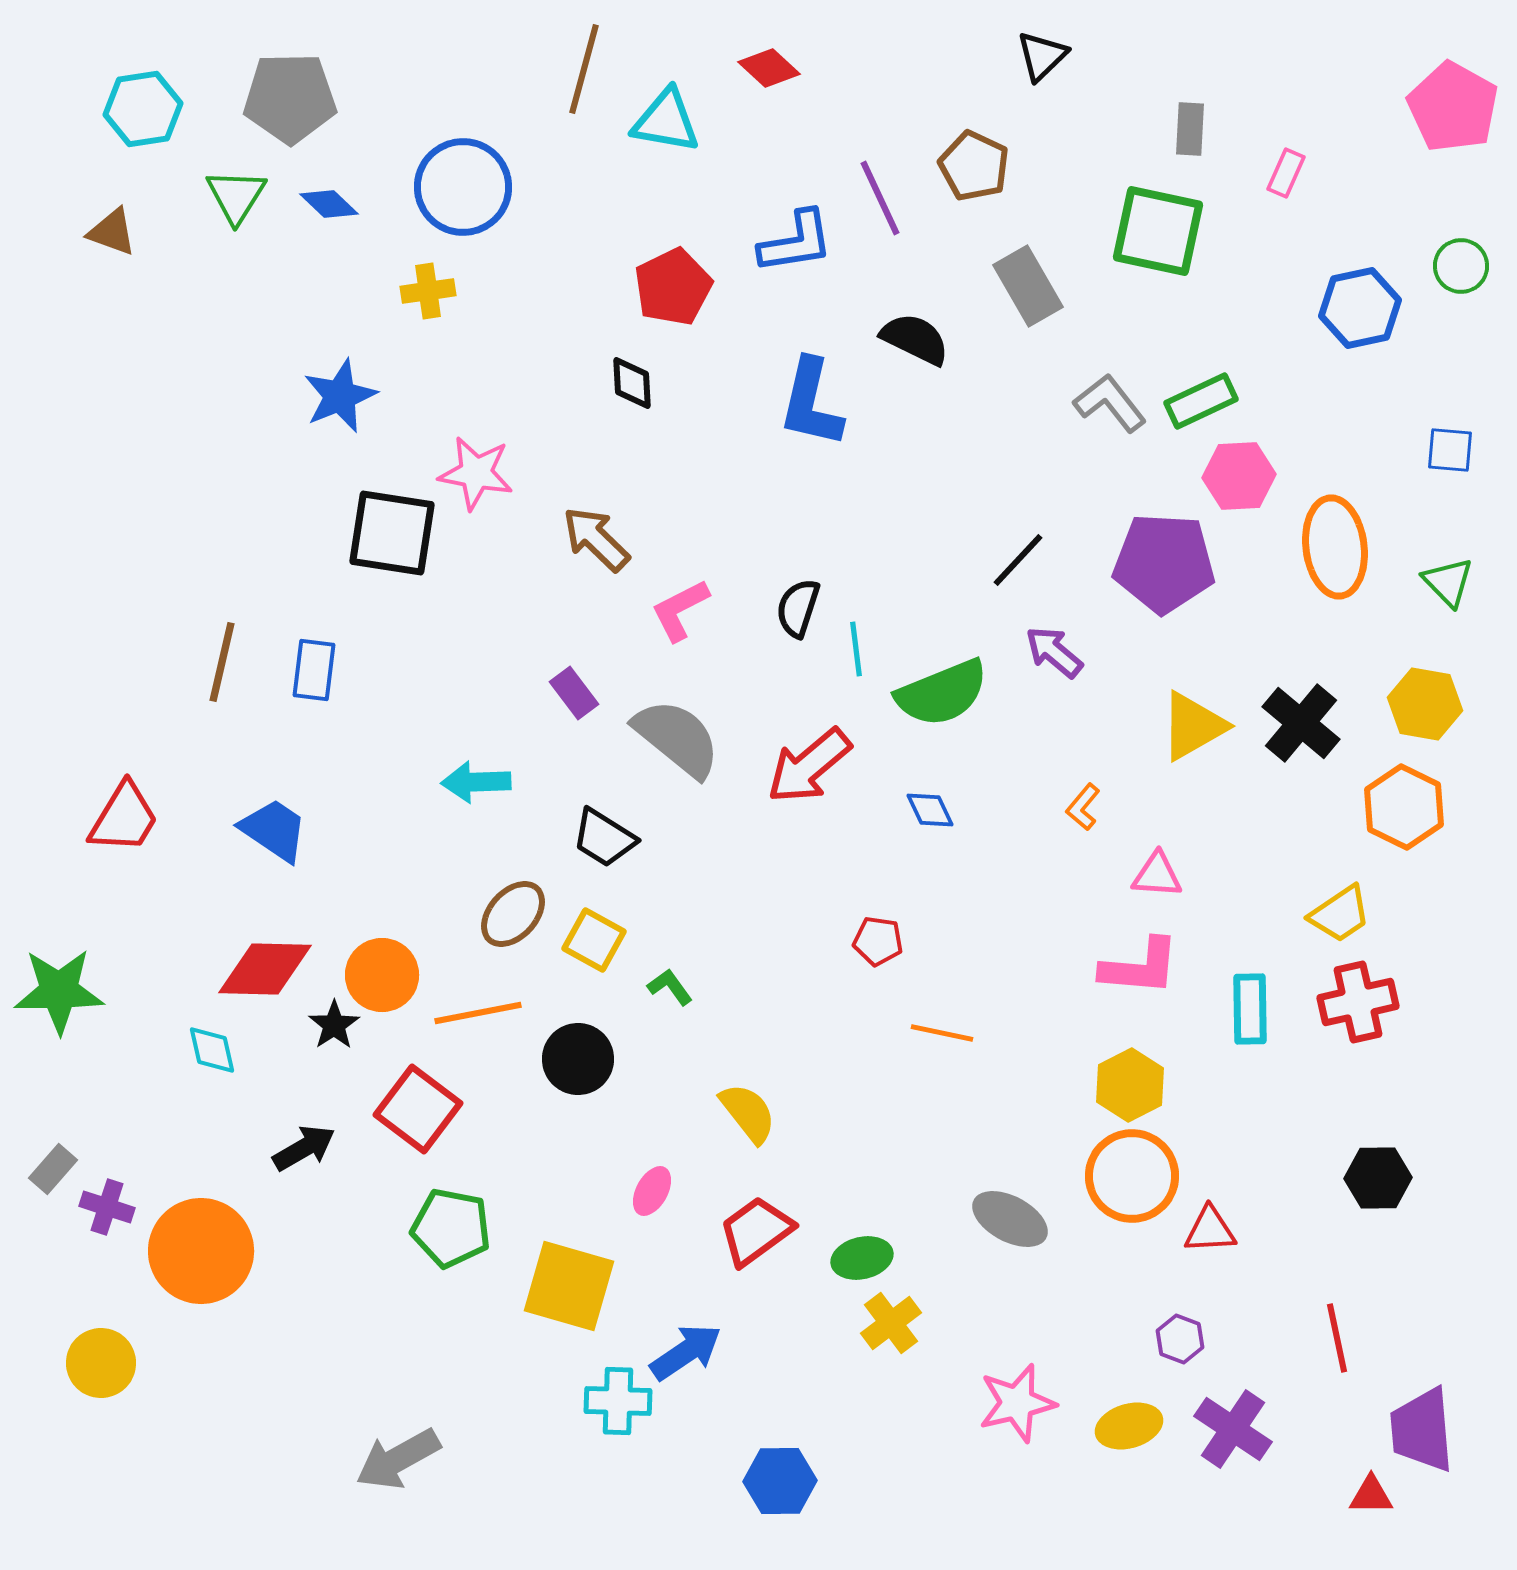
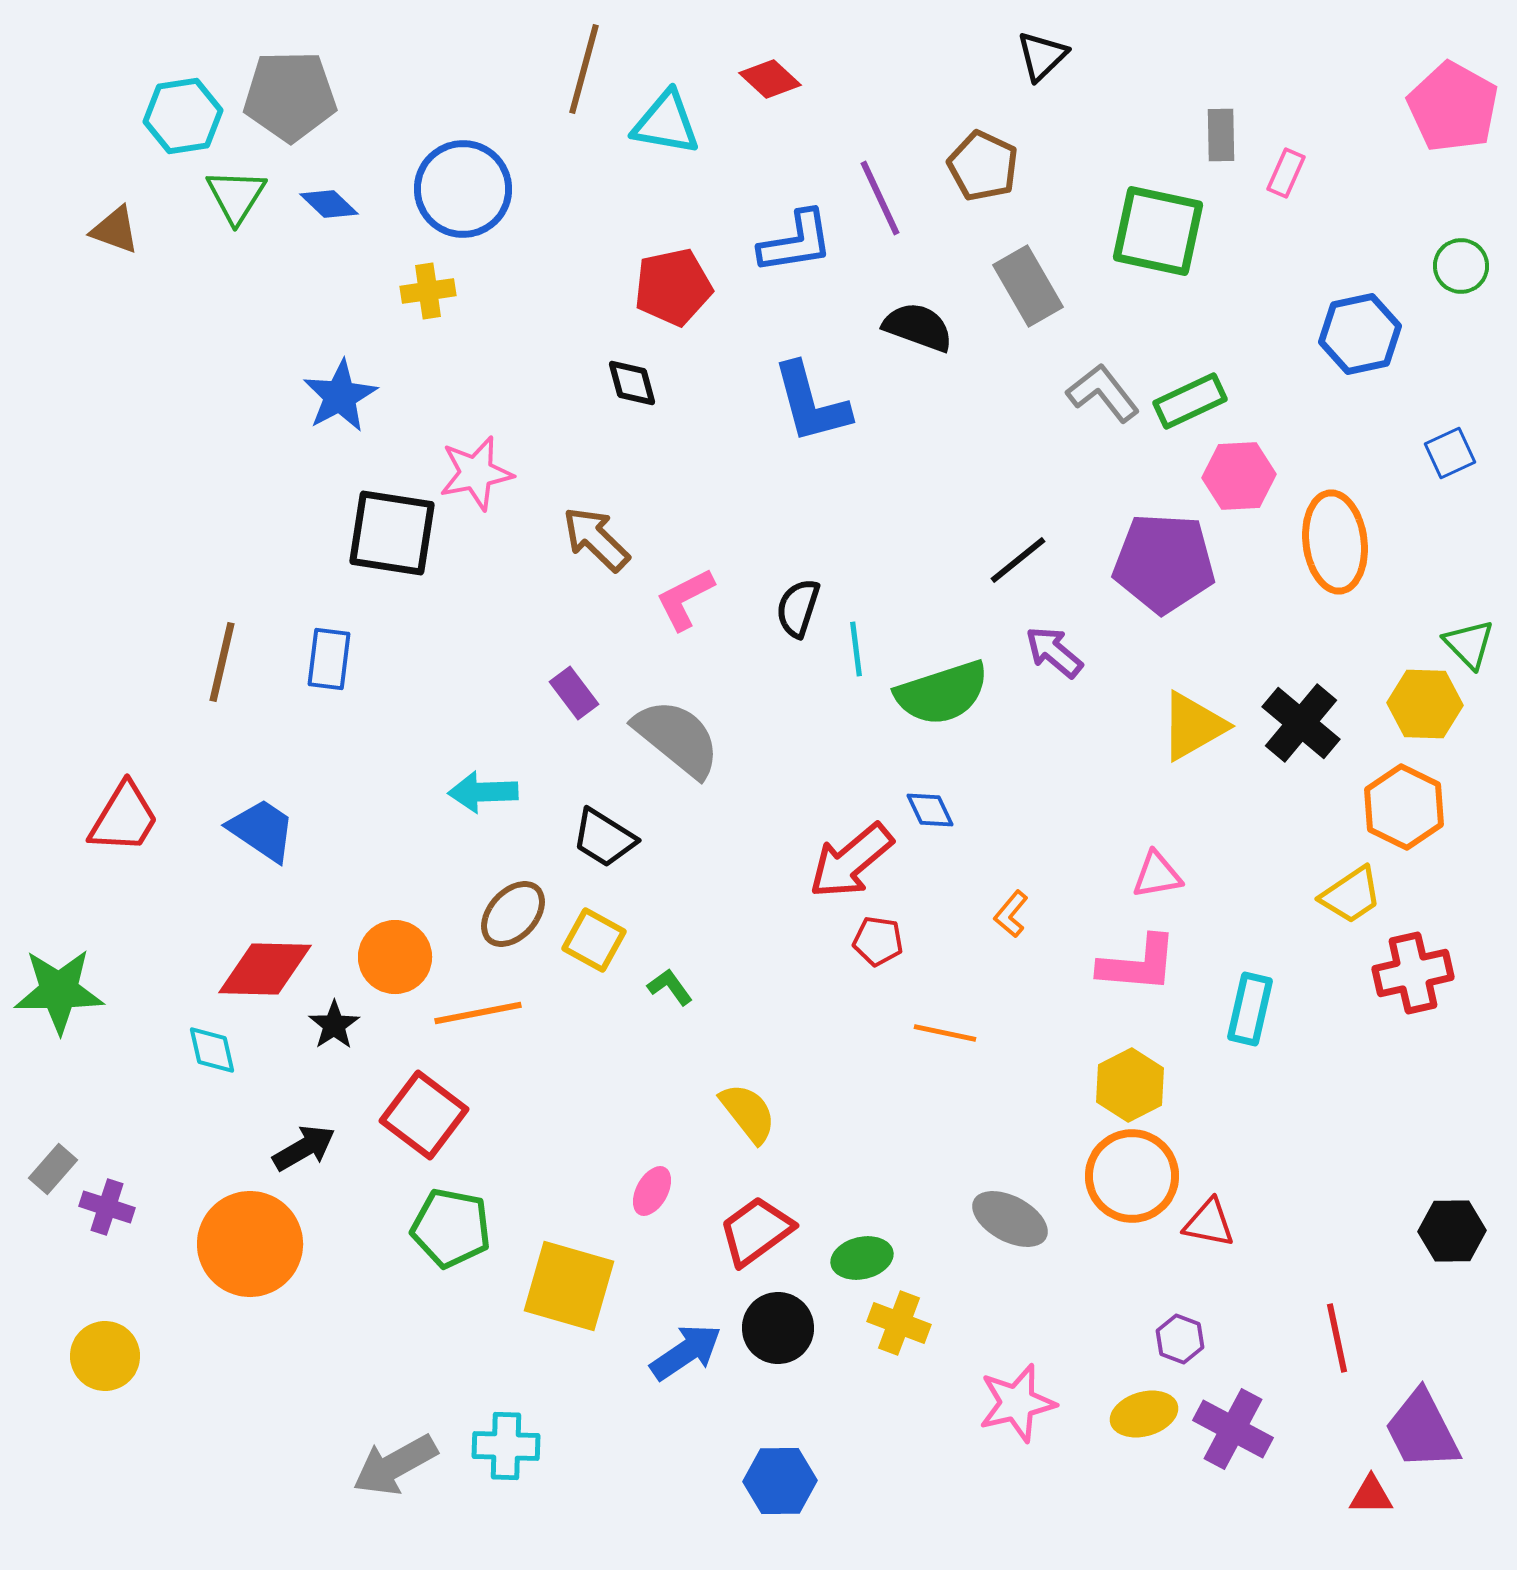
red diamond at (769, 68): moved 1 px right, 11 px down
gray pentagon at (290, 98): moved 2 px up
cyan hexagon at (143, 109): moved 40 px right, 7 px down
cyan triangle at (666, 121): moved 2 px down
gray rectangle at (1190, 129): moved 31 px right, 6 px down; rotated 4 degrees counterclockwise
brown pentagon at (974, 166): moved 9 px right
blue circle at (463, 187): moved 2 px down
brown triangle at (112, 232): moved 3 px right, 2 px up
red pentagon at (673, 287): rotated 14 degrees clockwise
blue hexagon at (1360, 308): moved 26 px down
black semicircle at (915, 339): moved 3 px right, 12 px up; rotated 6 degrees counterclockwise
black diamond at (632, 383): rotated 12 degrees counterclockwise
blue star at (340, 396): rotated 6 degrees counterclockwise
green rectangle at (1201, 401): moved 11 px left
blue L-shape at (811, 403): rotated 28 degrees counterclockwise
gray L-shape at (1110, 403): moved 7 px left, 10 px up
blue square at (1450, 450): moved 3 px down; rotated 30 degrees counterclockwise
pink star at (476, 473): rotated 22 degrees counterclockwise
orange ellipse at (1335, 547): moved 5 px up
black line at (1018, 560): rotated 8 degrees clockwise
green triangle at (1448, 582): moved 21 px right, 62 px down
pink L-shape at (680, 610): moved 5 px right, 11 px up
blue rectangle at (314, 670): moved 15 px right, 11 px up
green semicircle at (942, 693): rotated 4 degrees clockwise
yellow hexagon at (1425, 704): rotated 8 degrees counterclockwise
red arrow at (809, 766): moved 42 px right, 95 px down
cyan arrow at (476, 782): moved 7 px right, 10 px down
orange L-shape at (1083, 807): moved 72 px left, 107 px down
blue trapezoid at (274, 830): moved 12 px left
pink triangle at (1157, 875): rotated 14 degrees counterclockwise
yellow trapezoid at (1340, 914): moved 11 px right, 19 px up
pink L-shape at (1140, 967): moved 2 px left, 3 px up
orange circle at (382, 975): moved 13 px right, 18 px up
red cross at (1358, 1002): moved 55 px right, 29 px up
cyan rectangle at (1250, 1009): rotated 14 degrees clockwise
orange line at (942, 1033): moved 3 px right
black circle at (578, 1059): moved 200 px right, 269 px down
red square at (418, 1109): moved 6 px right, 6 px down
black hexagon at (1378, 1178): moved 74 px right, 53 px down
red triangle at (1210, 1230): moved 1 px left, 7 px up; rotated 14 degrees clockwise
orange circle at (201, 1251): moved 49 px right, 7 px up
yellow cross at (891, 1323): moved 8 px right; rotated 32 degrees counterclockwise
yellow circle at (101, 1363): moved 4 px right, 7 px up
cyan cross at (618, 1401): moved 112 px left, 45 px down
yellow ellipse at (1129, 1426): moved 15 px right, 12 px up
purple cross at (1233, 1429): rotated 6 degrees counterclockwise
purple trapezoid at (1422, 1430): rotated 22 degrees counterclockwise
gray arrow at (398, 1459): moved 3 px left, 6 px down
